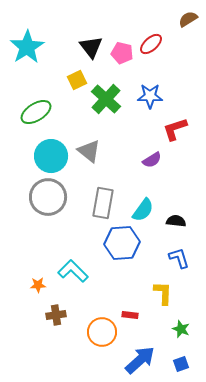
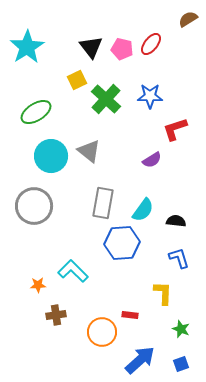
red ellipse: rotated 10 degrees counterclockwise
pink pentagon: moved 4 px up
gray circle: moved 14 px left, 9 px down
